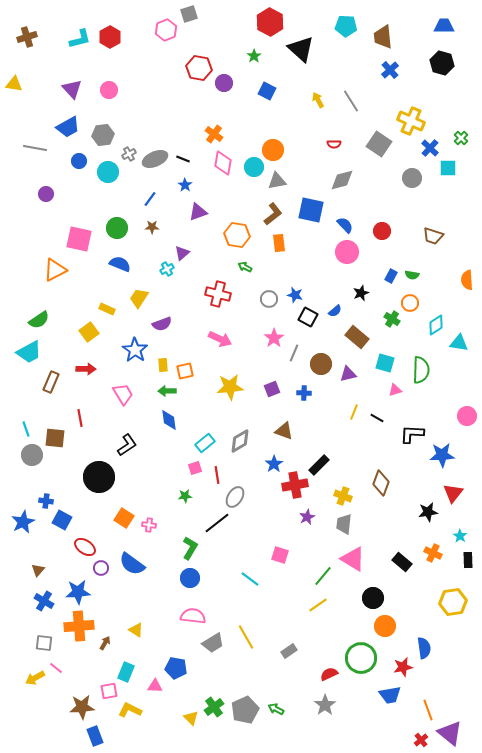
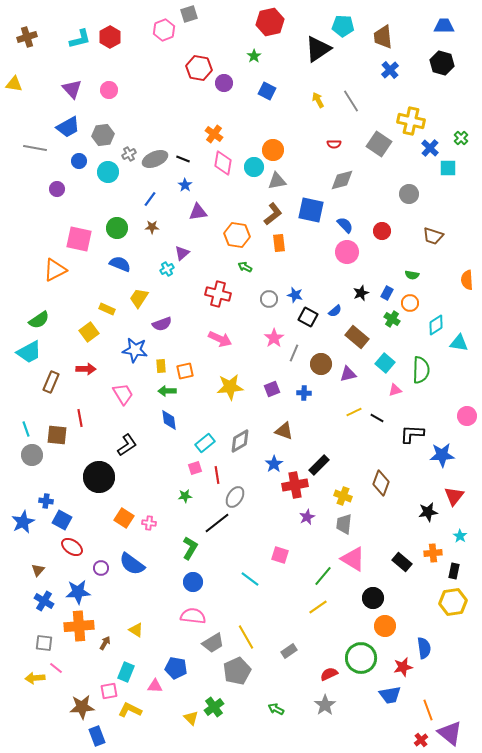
red hexagon at (270, 22): rotated 20 degrees clockwise
cyan pentagon at (346, 26): moved 3 px left
pink hexagon at (166, 30): moved 2 px left
black triangle at (301, 49): moved 17 px right; rotated 44 degrees clockwise
yellow cross at (411, 121): rotated 12 degrees counterclockwise
gray circle at (412, 178): moved 3 px left, 16 px down
purple circle at (46, 194): moved 11 px right, 5 px up
purple triangle at (198, 212): rotated 12 degrees clockwise
blue rectangle at (391, 276): moved 4 px left, 17 px down
blue star at (135, 350): rotated 25 degrees counterclockwise
cyan square at (385, 363): rotated 24 degrees clockwise
yellow rectangle at (163, 365): moved 2 px left, 1 px down
yellow line at (354, 412): rotated 42 degrees clockwise
brown square at (55, 438): moved 2 px right, 3 px up
red triangle at (453, 493): moved 1 px right, 3 px down
pink cross at (149, 525): moved 2 px up
red ellipse at (85, 547): moved 13 px left
orange cross at (433, 553): rotated 30 degrees counterclockwise
black rectangle at (468, 560): moved 14 px left, 11 px down; rotated 14 degrees clockwise
blue circle at (190, 578): moved 3 px right, 4 px down
yellow line at (318, 605): moved 2 px down
yellow arrow at (35, 678): rotated 24 degrees clockwise
gray pentagon at (245, 710): moved 8 px left, 39 px up
blue rectangle at (95, 736): moved 2 px right
